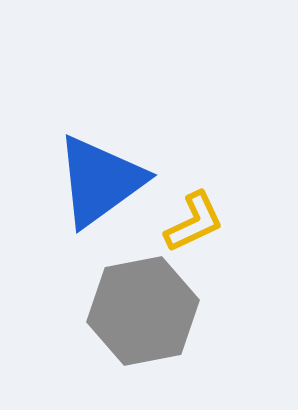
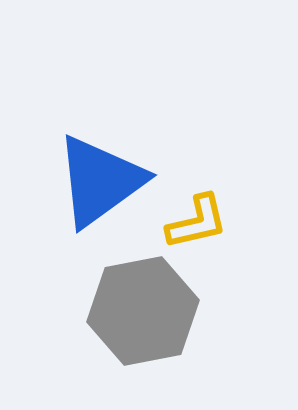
yellow L-shape: moved 3 px right; rotated 12 degrees clockwise
